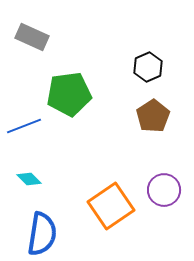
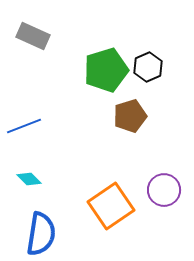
gray rectangle: moved 1 px right, 1 px up
green pentagon: moved 37 px right, 24 px up; rotated 9 degrees counterclockwise
brown pentagon: moved 23 px left; rotated 16 degrees clockwise
blue semicircle: moved 1 px left
